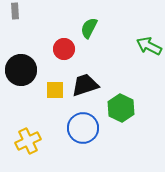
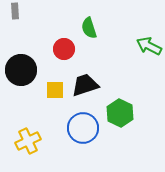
green semicircle: rotated 45 degrees counterclockwise
green hexagon: moved 1 px left, 5 px down
